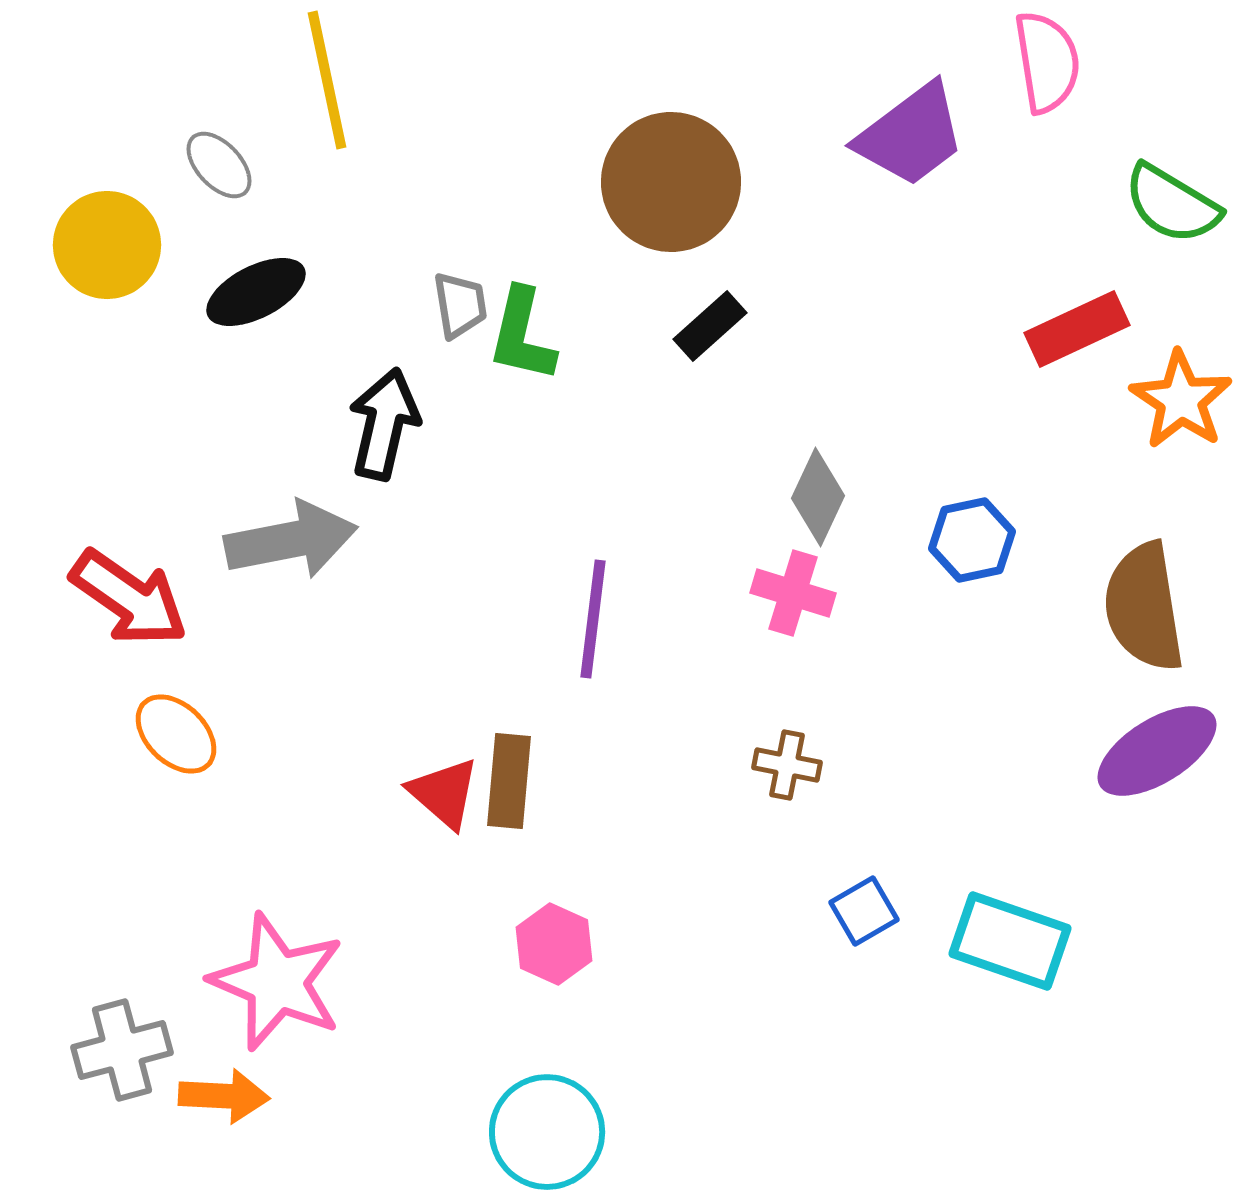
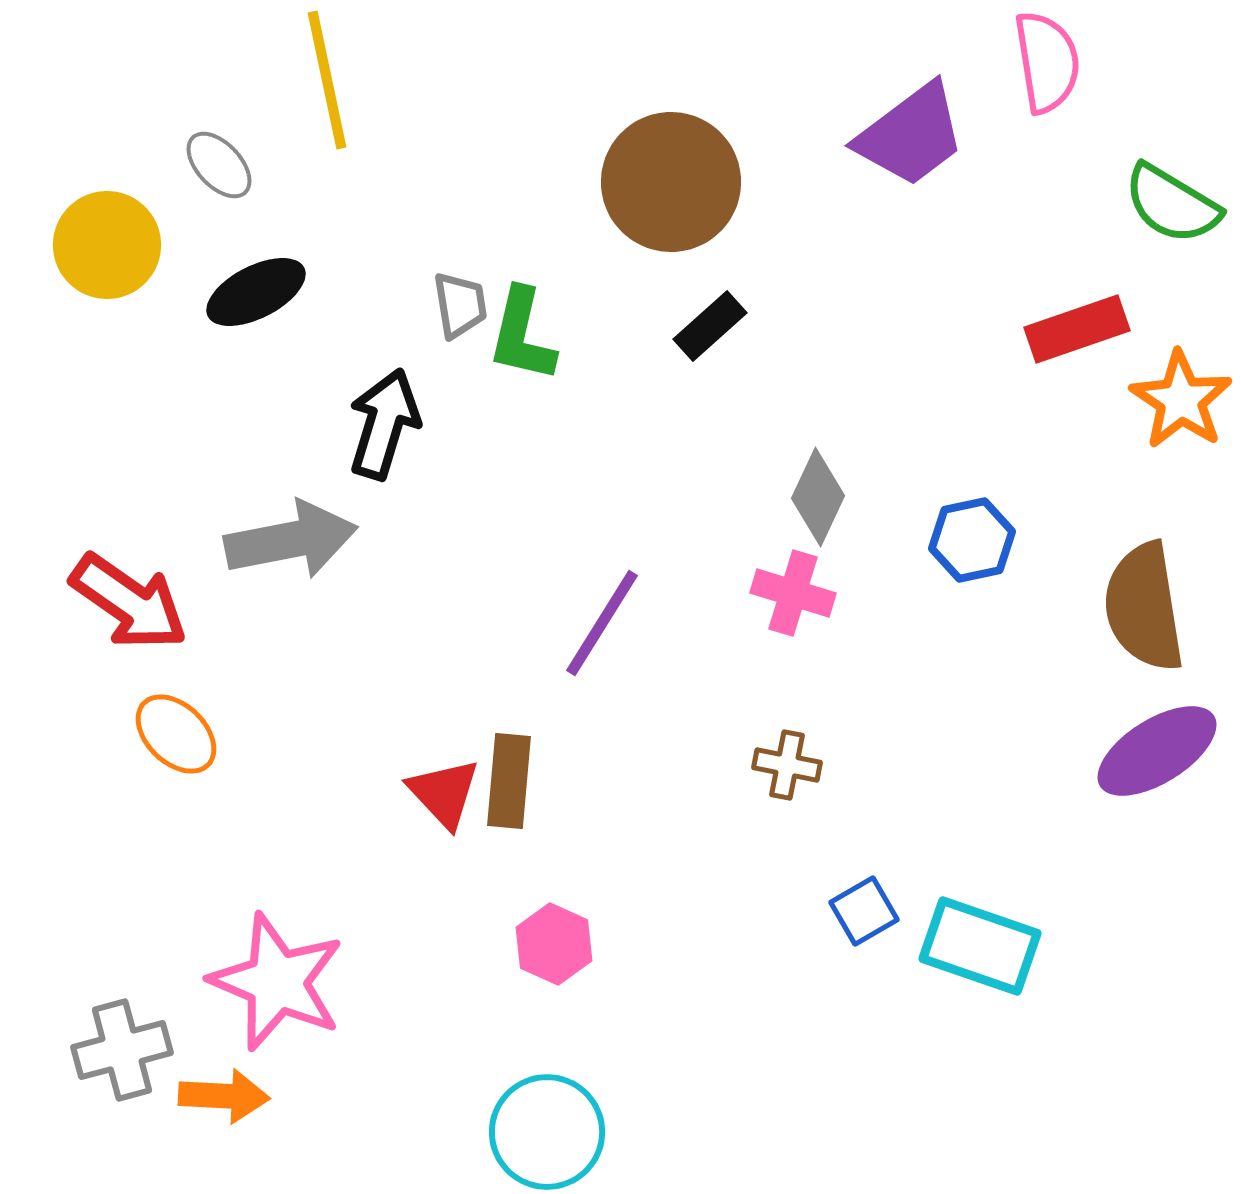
red rectangle: rotated 6 degrees clockwise
black arrow: rotated 4 degrees clockwise
red arrow: moved 4 px down
purple line: moved 9 px right, 4 px down; rotated 25 degrees clockwise
red triangle: rotated 6 degrees clockwise
cyan rectangle: moved 30 px left, 5 px down
